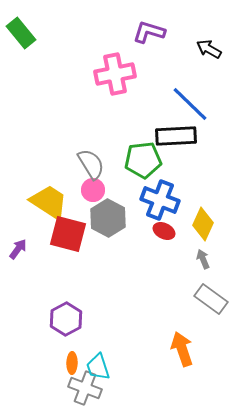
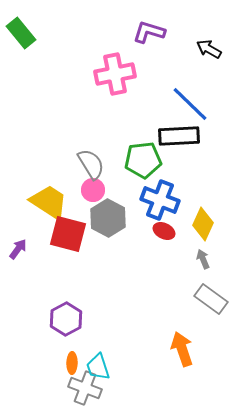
black rectangle: moved 3 px right
